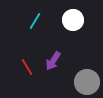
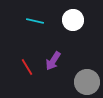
cyan line: rotated 72 degrees clockwise
